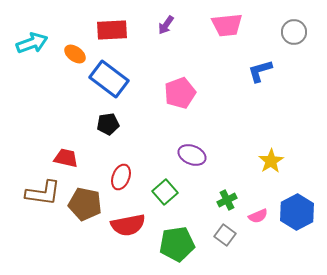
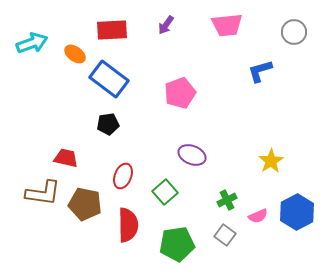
red ellipse: moved 2 px right, 1 px up
red semicircle: rotated 80 degrees counterclockwise
